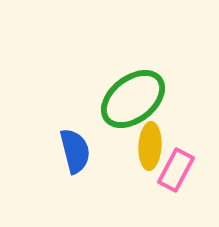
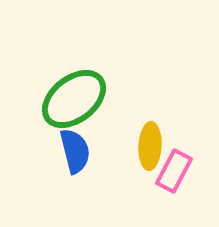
green ellipse: moved 59 px left
pink rectangle: moved 2 px left, 1 px down
